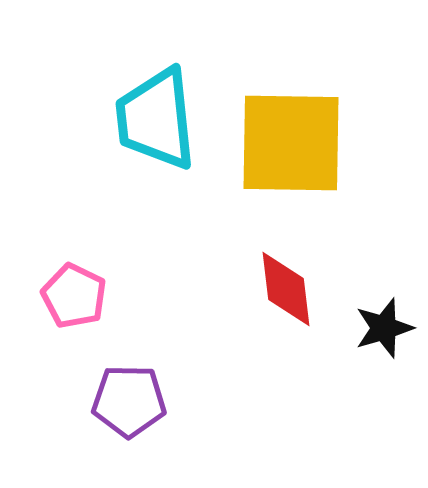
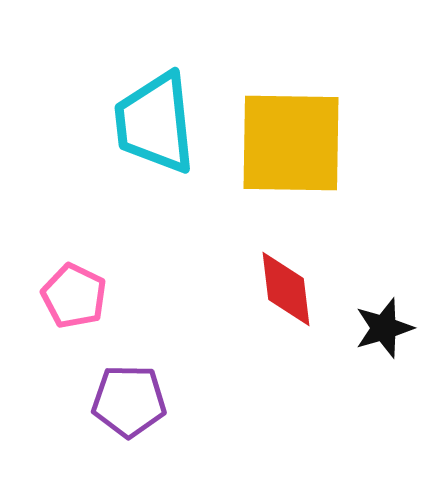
cyan trapezoid: moved 1 px left, 4 px down
